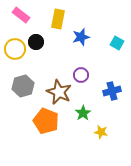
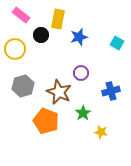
blue star: moved 2 px left
black circle: moved 5 px right, 7 px up
purple circle: moved 2 px up
blue cross: moved 1 px left
